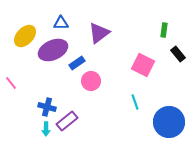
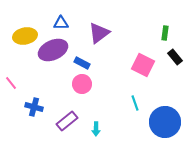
green rectangle: moved 1 px right, 3 px down
yellow ellipse: rotated 35 degrees clockwise
black rectangle: moved 3 px left, 3 px down
blue rectangle: moved 5 px right; rotated 63 degrees clockwise
pink circle: moved 9 px left, 3 px down
cyan line: moved 1 px down
blue cross: moved 13 px left
blue circle: moved 4 px left
cyan arrow: moved 50 px right
